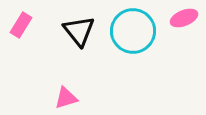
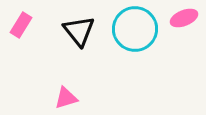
cyan circle: moved 2 px right, 2 px up
